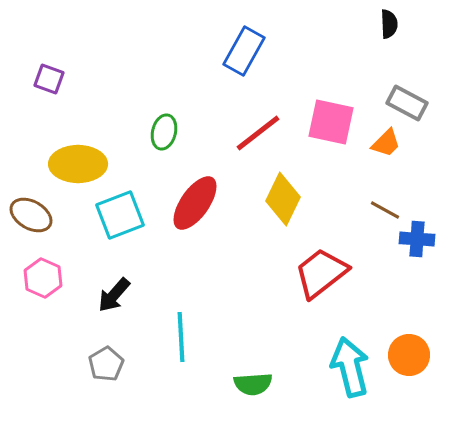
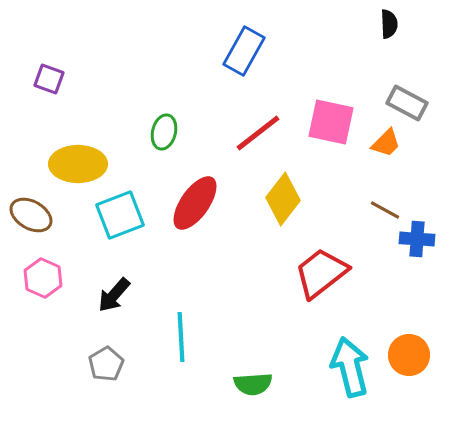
yellow diamond: rotated 12 degrees clockwise
